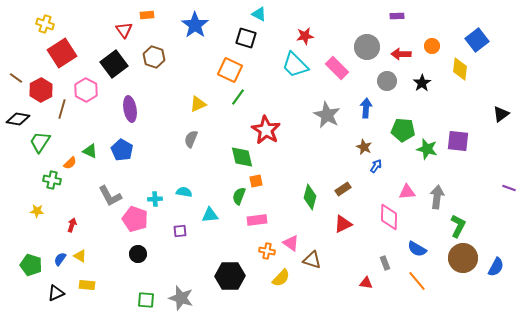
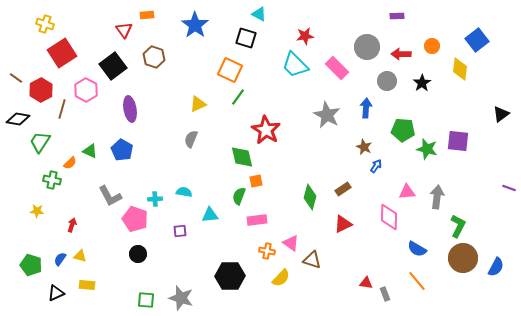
black square at (114, 64): moved 1 px left, 2 px down
yellow triangle at (80, 256): rotated 16 degrees counterclockwise
gray rectangle at (385, 263): moved 31 px down
